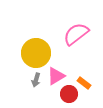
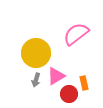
orange rectangle: rotated 40 degrees clockwise
